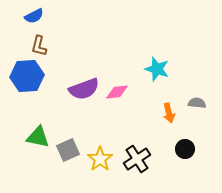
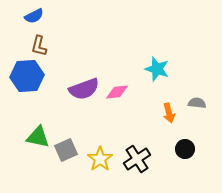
gray square: moved 2 px left
